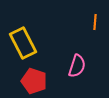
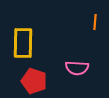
yellow rectangle: rotated 28 degrees clockwise
pink semicircle: moved 2 px down; rotated 75 degrees clockwise
